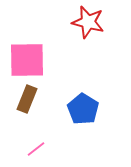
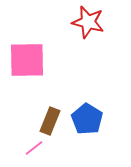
brown rectangle: moved 23 px right, 22 px down
blue pentagon: moved 4 px right, 10 px down
pink line: moved 2 px left, 1 px up
